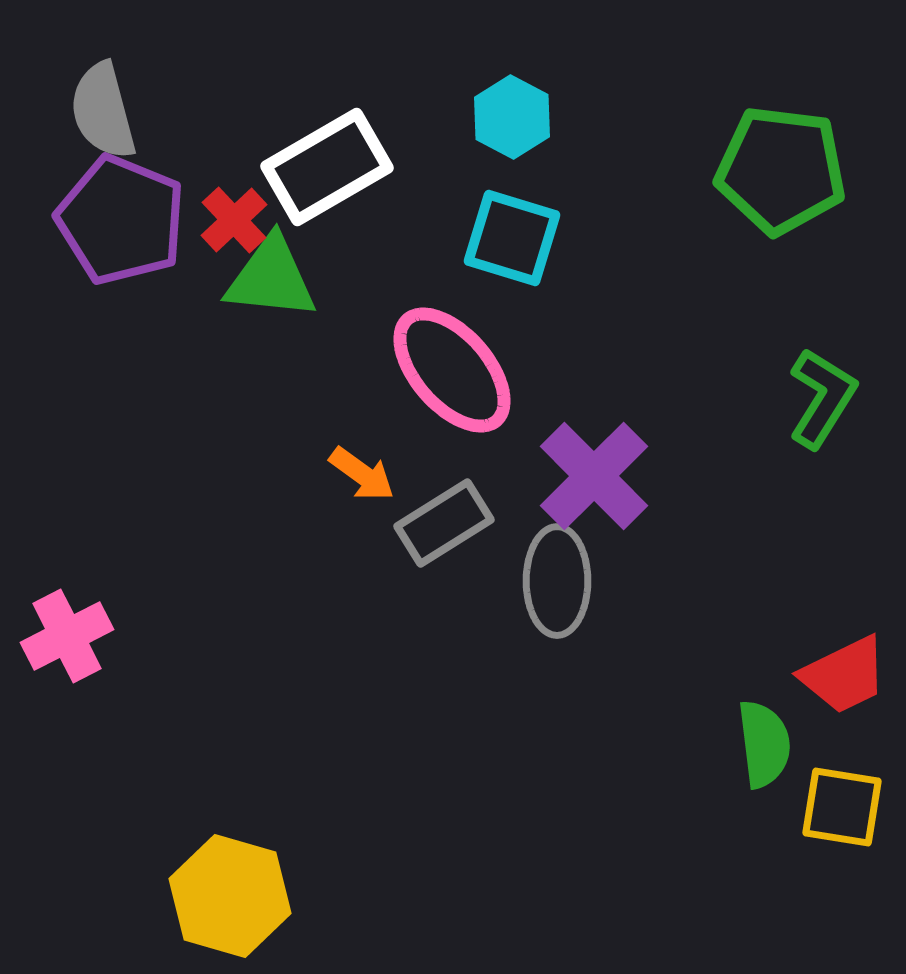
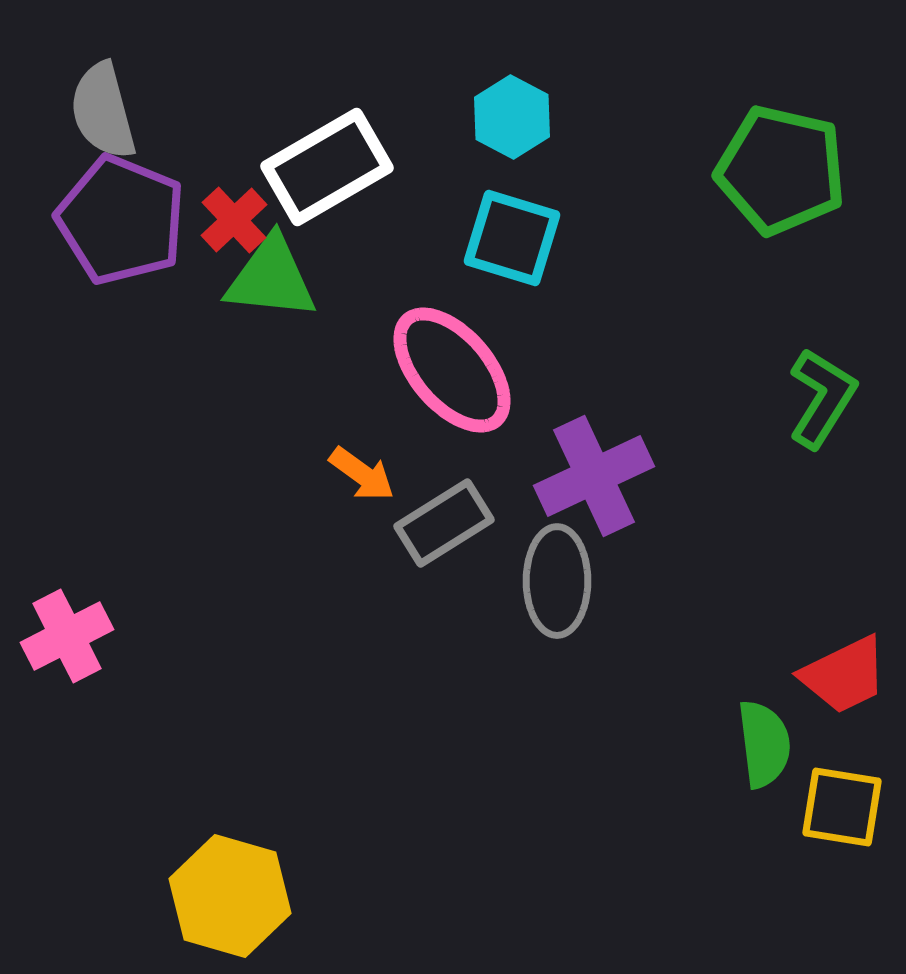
green pentagon: rotated 6 degrees clockwise
purple cross: rotated 20 degrees clockwise
